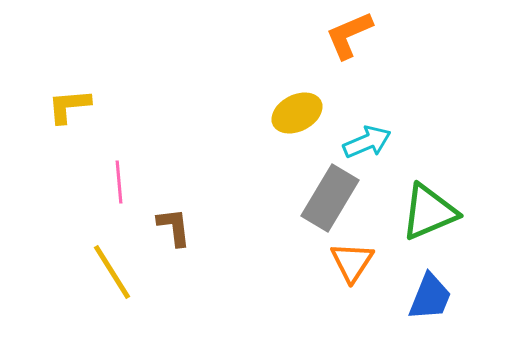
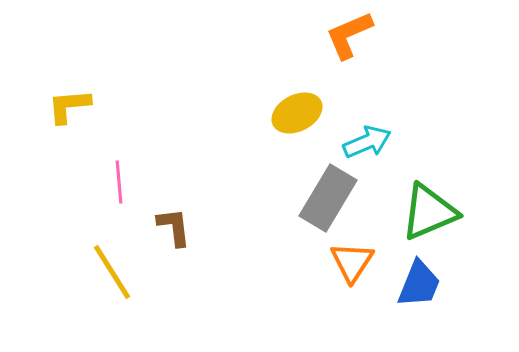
gray rectangle: moved 2 px left
blue trapezoid: moved 11 px left, 13 px up
